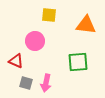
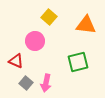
yellow square: moved 2 px down; rotated 35 degrees clockwise
green square: rotated 10 degrees counterclockwise
gray square: rotated 24 degrees clockwise
